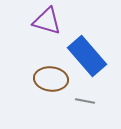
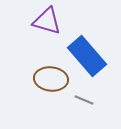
gray line: moved 1 px left, 1 px up; rotated 12 degrees clockwise
